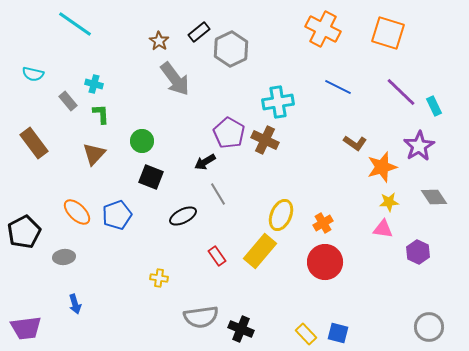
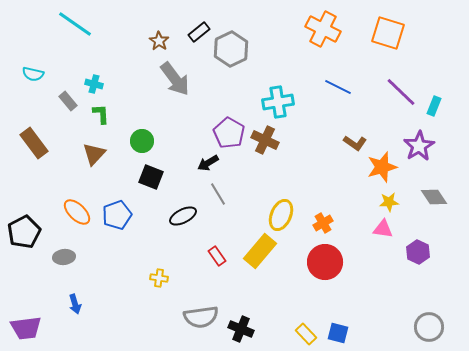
cyan rectangle at (434, 106): rotated 48 degrees clockwise
black arrow at (205, 162): moved 3 px right, 1 px down
